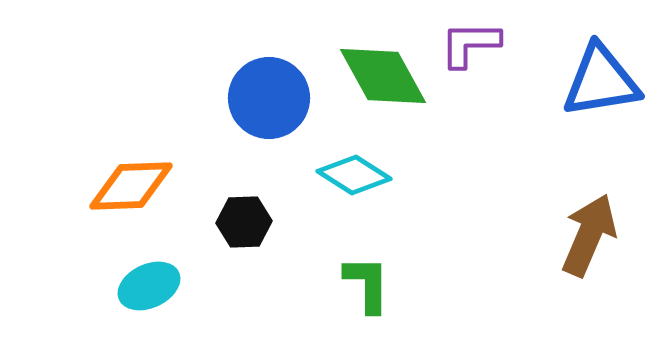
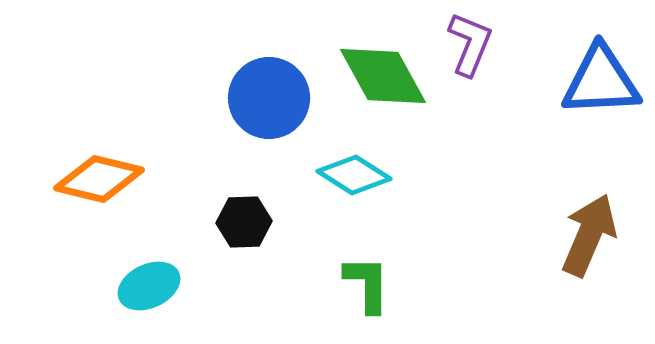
purple L-shape: rotated 112 degrees clockwise
blue triangle: rotated 6 degrees clockwise
orange diamond: moved 32 px left, 7 px up; rotated 16 degrees clockwise
